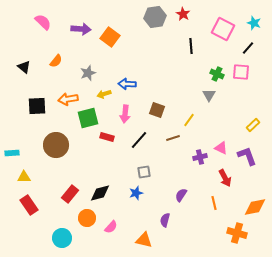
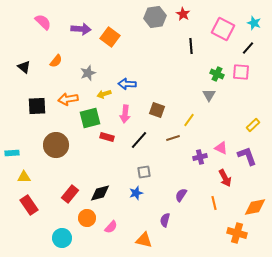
green square at (88, 118): moved 2 px right
